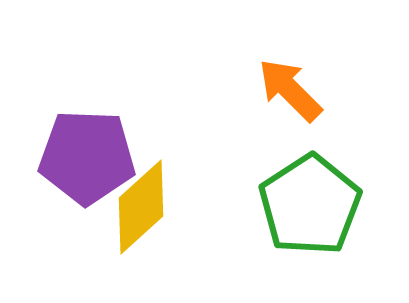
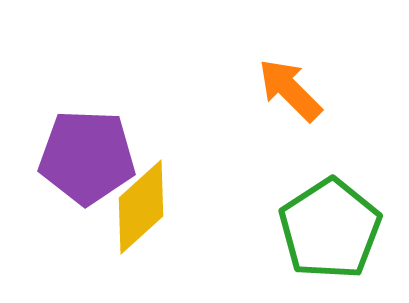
green pentagon: moved 20 px right, 24 px down
